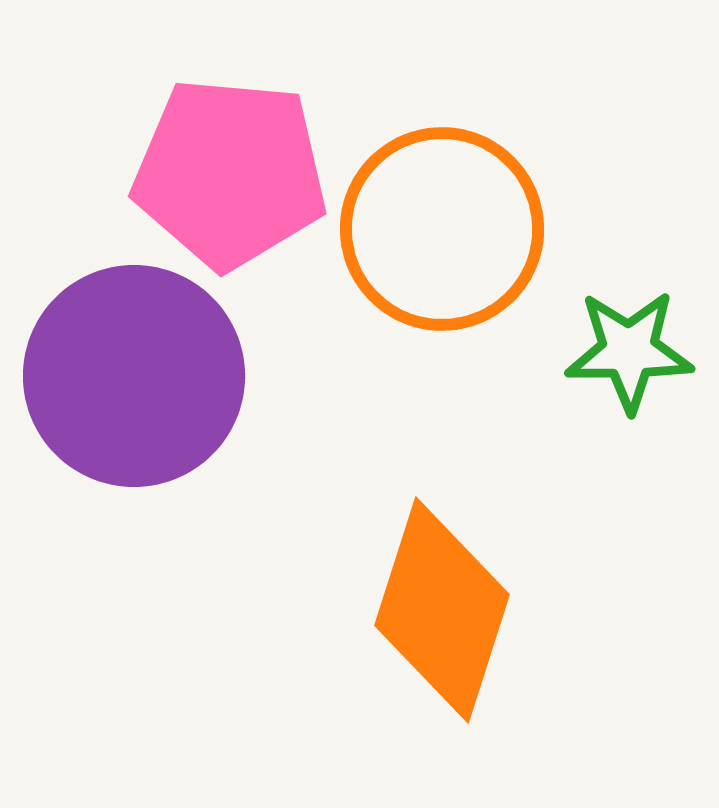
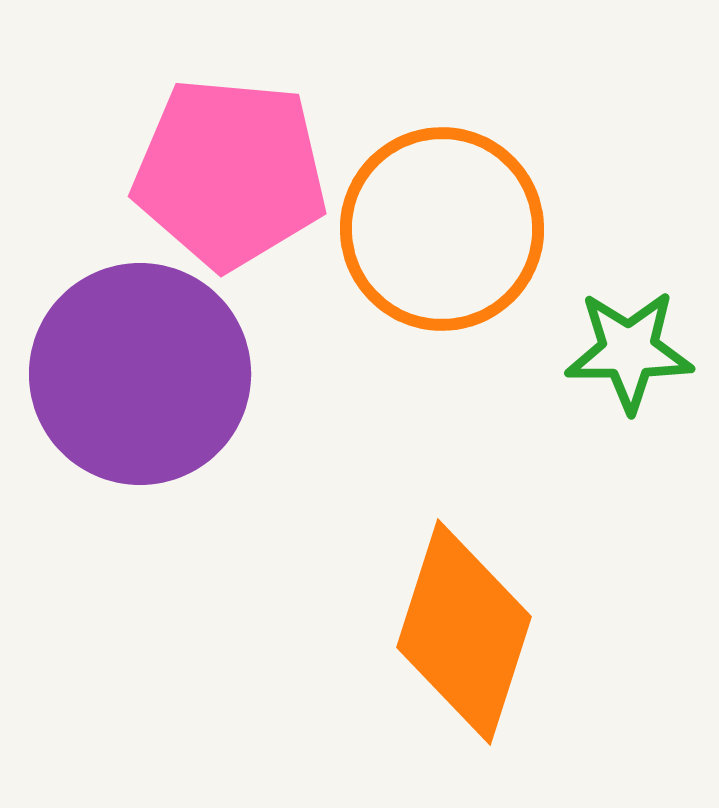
purple circle: moved 6 px right, 2 px up
orange diamond: moved 22 px right, 22 px down
